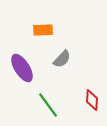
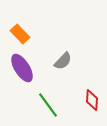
orange rectangle: moved 23 px left, 4 px down; rotated 48 degrees clockwise
gray semicircle: moved 1 px right, 2 px down
